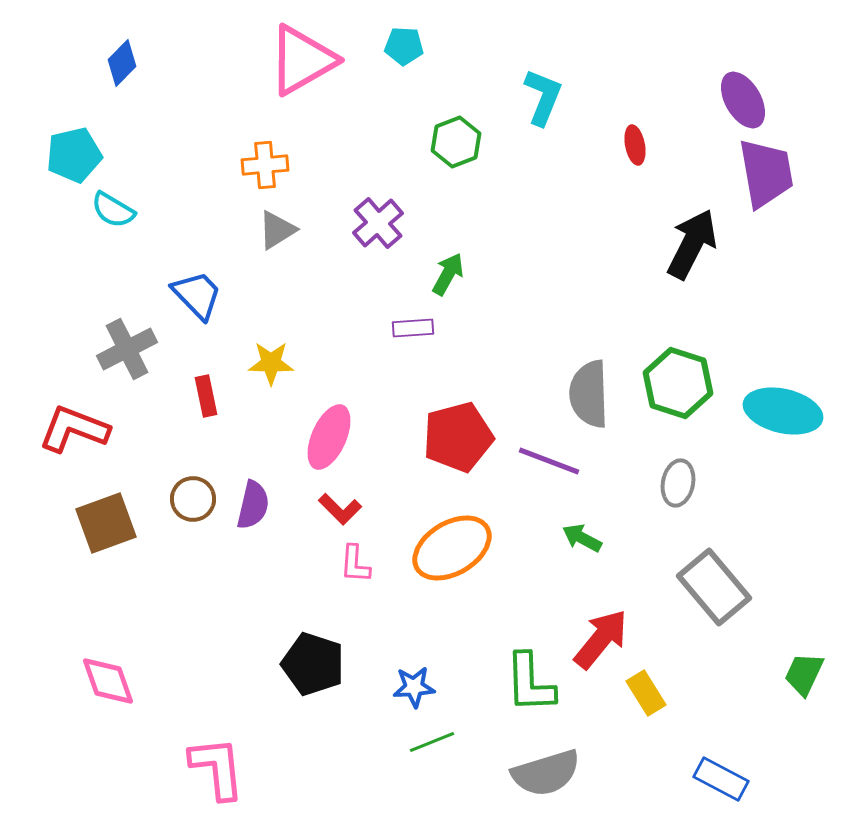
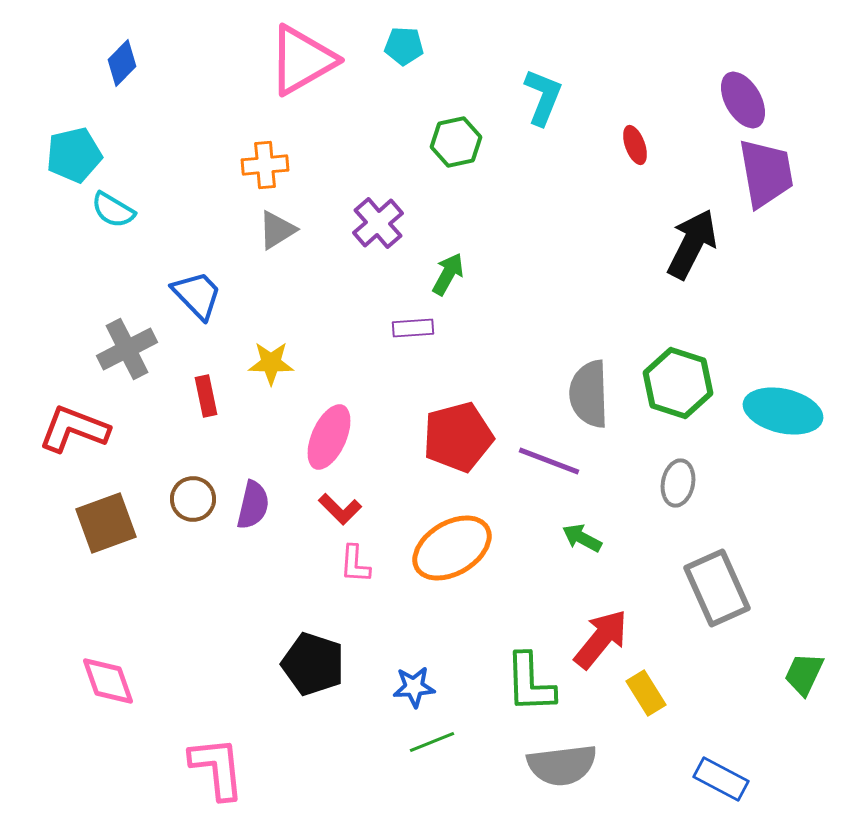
green hexagon at (456, 142): rotated 9 degrees clockwise
red ellipse at (635, 145): rotated 9 degrees counterclockwise
gray rectangle at (714, 587): moved 3 px right, 1 px down; rotated 16 degrees clockwise
gray semicircle at (546, 773): moved 16 px right, 8 px up; rotated 10 degrees clockwise
